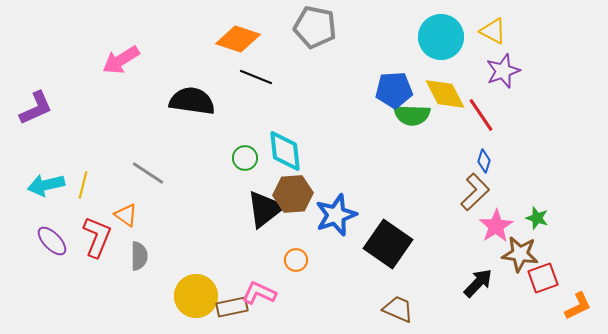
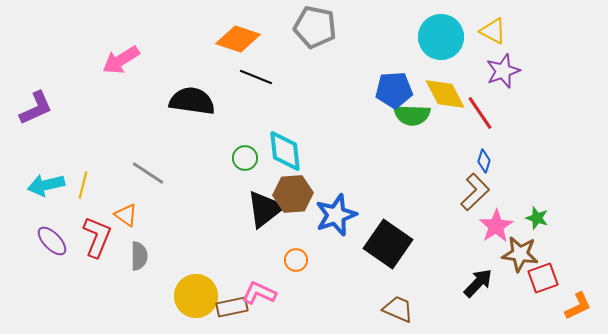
red line: moved 1 px left, 2 px up
